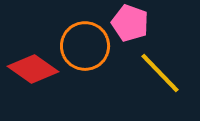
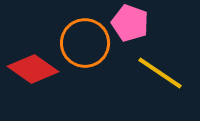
orange circle: moved 3 px up
yellow line: rotated 12 degrees counterclockwise
